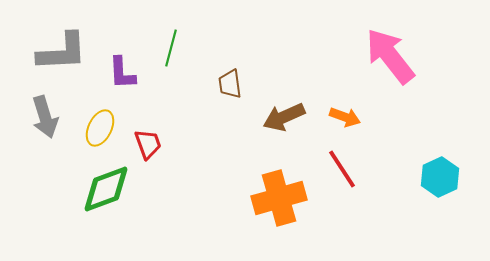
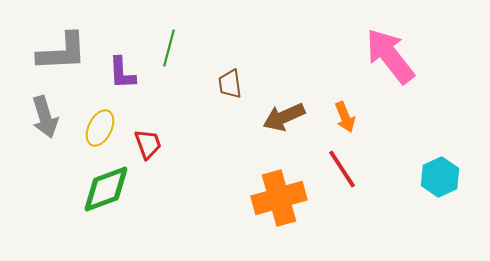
green line: moved 2 px left
orange arrow: rotated 48 degrees clockwise
